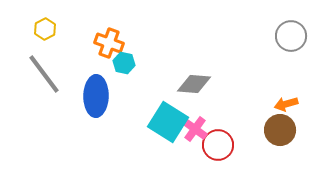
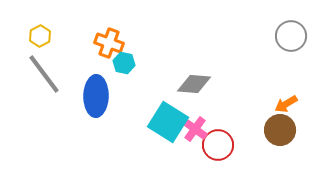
yellow hexagon: moved 5 px left, 7 px down
orange arrow: rotated 15 degrees counterclockwise
